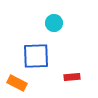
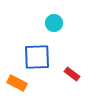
blue square: moved 1 px right, 1 px down
red rectangle: moved 3 px up; rotated 42 degrees clockwise
